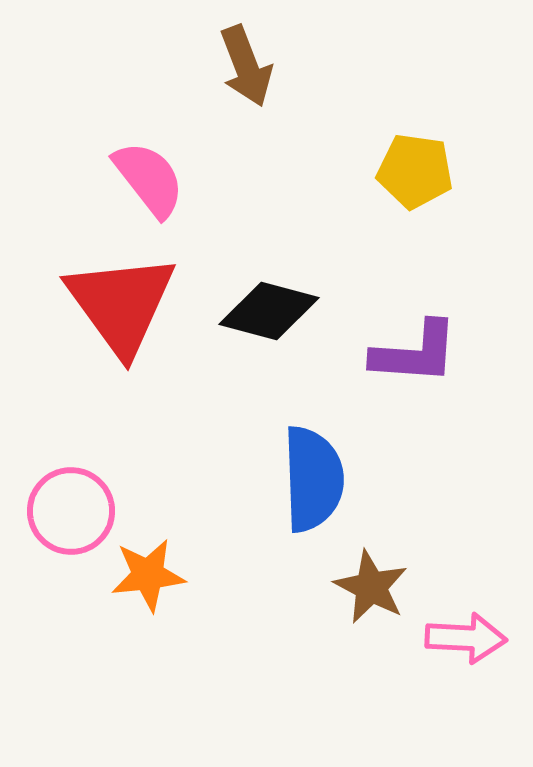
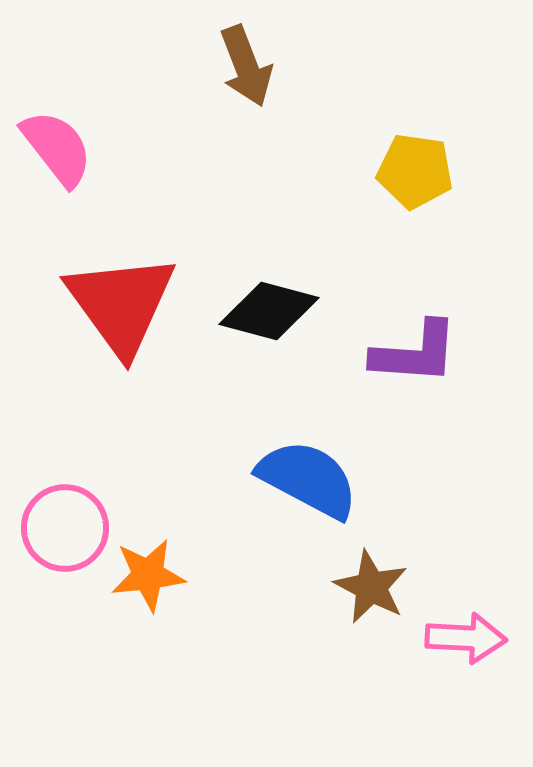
pink semicircle: moved 92 px left, 31 px up
blue semicircle: moved 5 px left; rotated 60 degrees counterclockwise
pink circle: moved 6 px left, 17 px down
